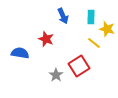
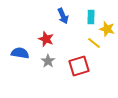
red square: rotated 15 degrees clockwise
gray star: moved 8 px left, 14 px up
